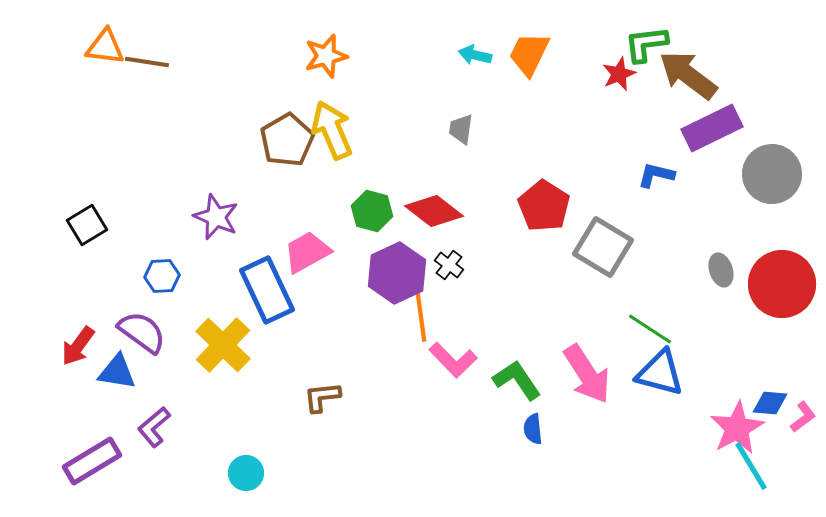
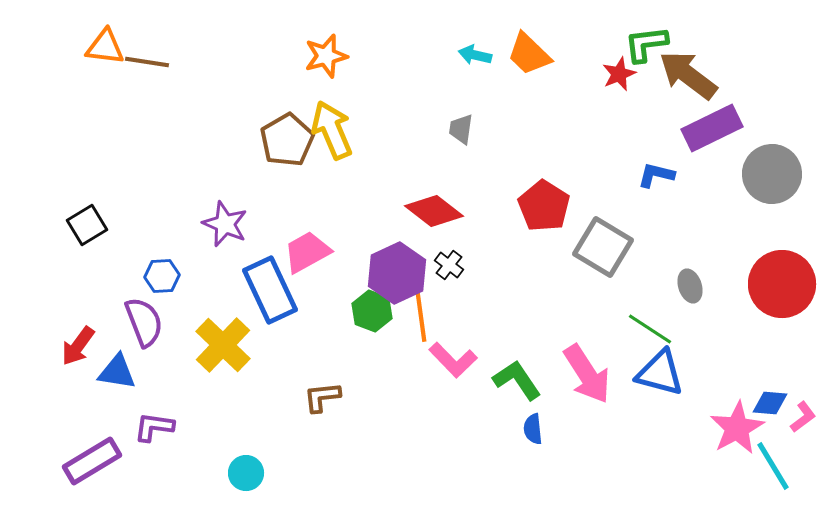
orange trapezoid at (529, 54): rotated 72 degrees counterclockwise
green hexagon at (372, 211): moved 100 px down; rotated 6 degrees clockwise
purple star at (216, 217): moved 9 px right, 7 px down
gray ellipse at (721, 270): moved 31 px left, 16 px down
blue rectangle at (267, 290): moved 3 px right
purple semicircle at (142, 332): moved 2 px right, 10 px up; rotated 33 degrees clockwise
purple L-shape at (154, 427): rotated 48 degrees clockwise
cyan line at (751, 466): moved 22 px right
